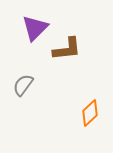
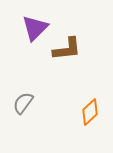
gray semicircle: moved 18 px down
orange diamond: moved 1 px up
